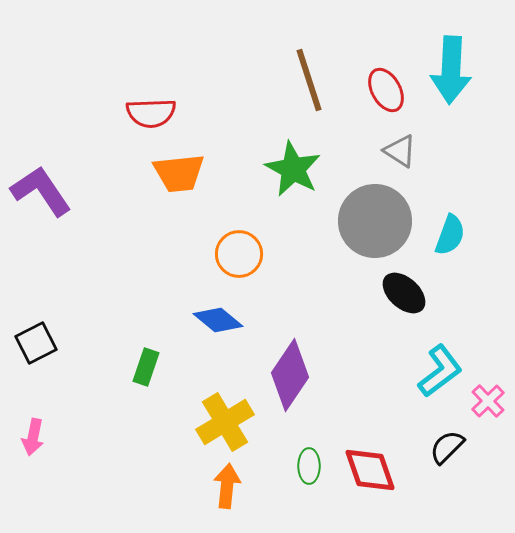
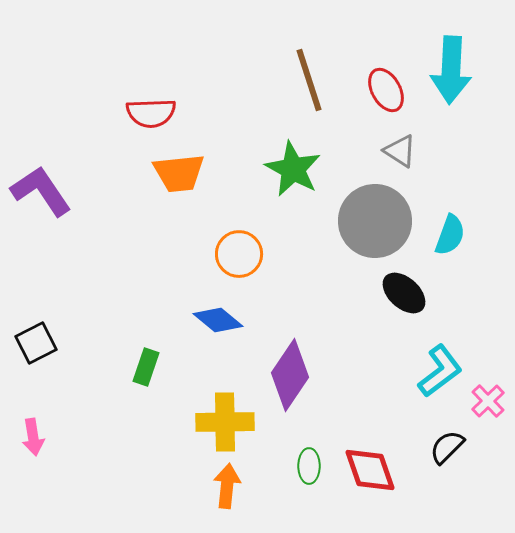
yellow cross: rotated 30 degrees clockwise
pink arrow: rotated 21 degrees counterclockwise
